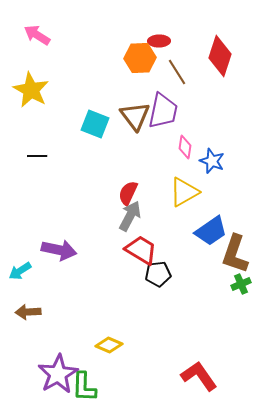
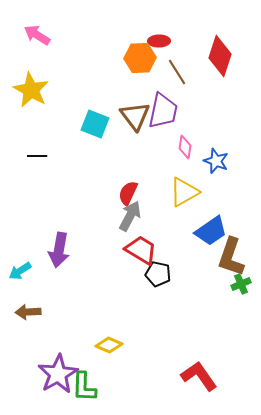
blue star: moved 4 px right
purple arrow: rotated 88 degrees clockwise
brown L-shape: moved 4 px left, 3 px down
black pentagon: rotated 20 degrees clockwise
